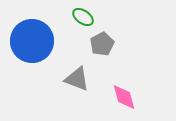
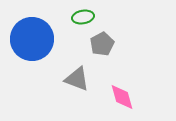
green ellipse: rotated 45 degrees counterclockwise
blue circle: moved 2 px up
pink diamond: moved 2 px left
